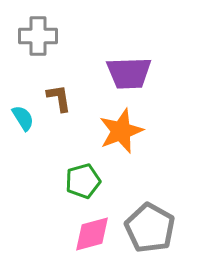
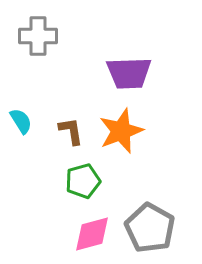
brown L-shape: moved 12 px right, 33 px down
cyan semicircle: moved 2 px left, 3 px down
